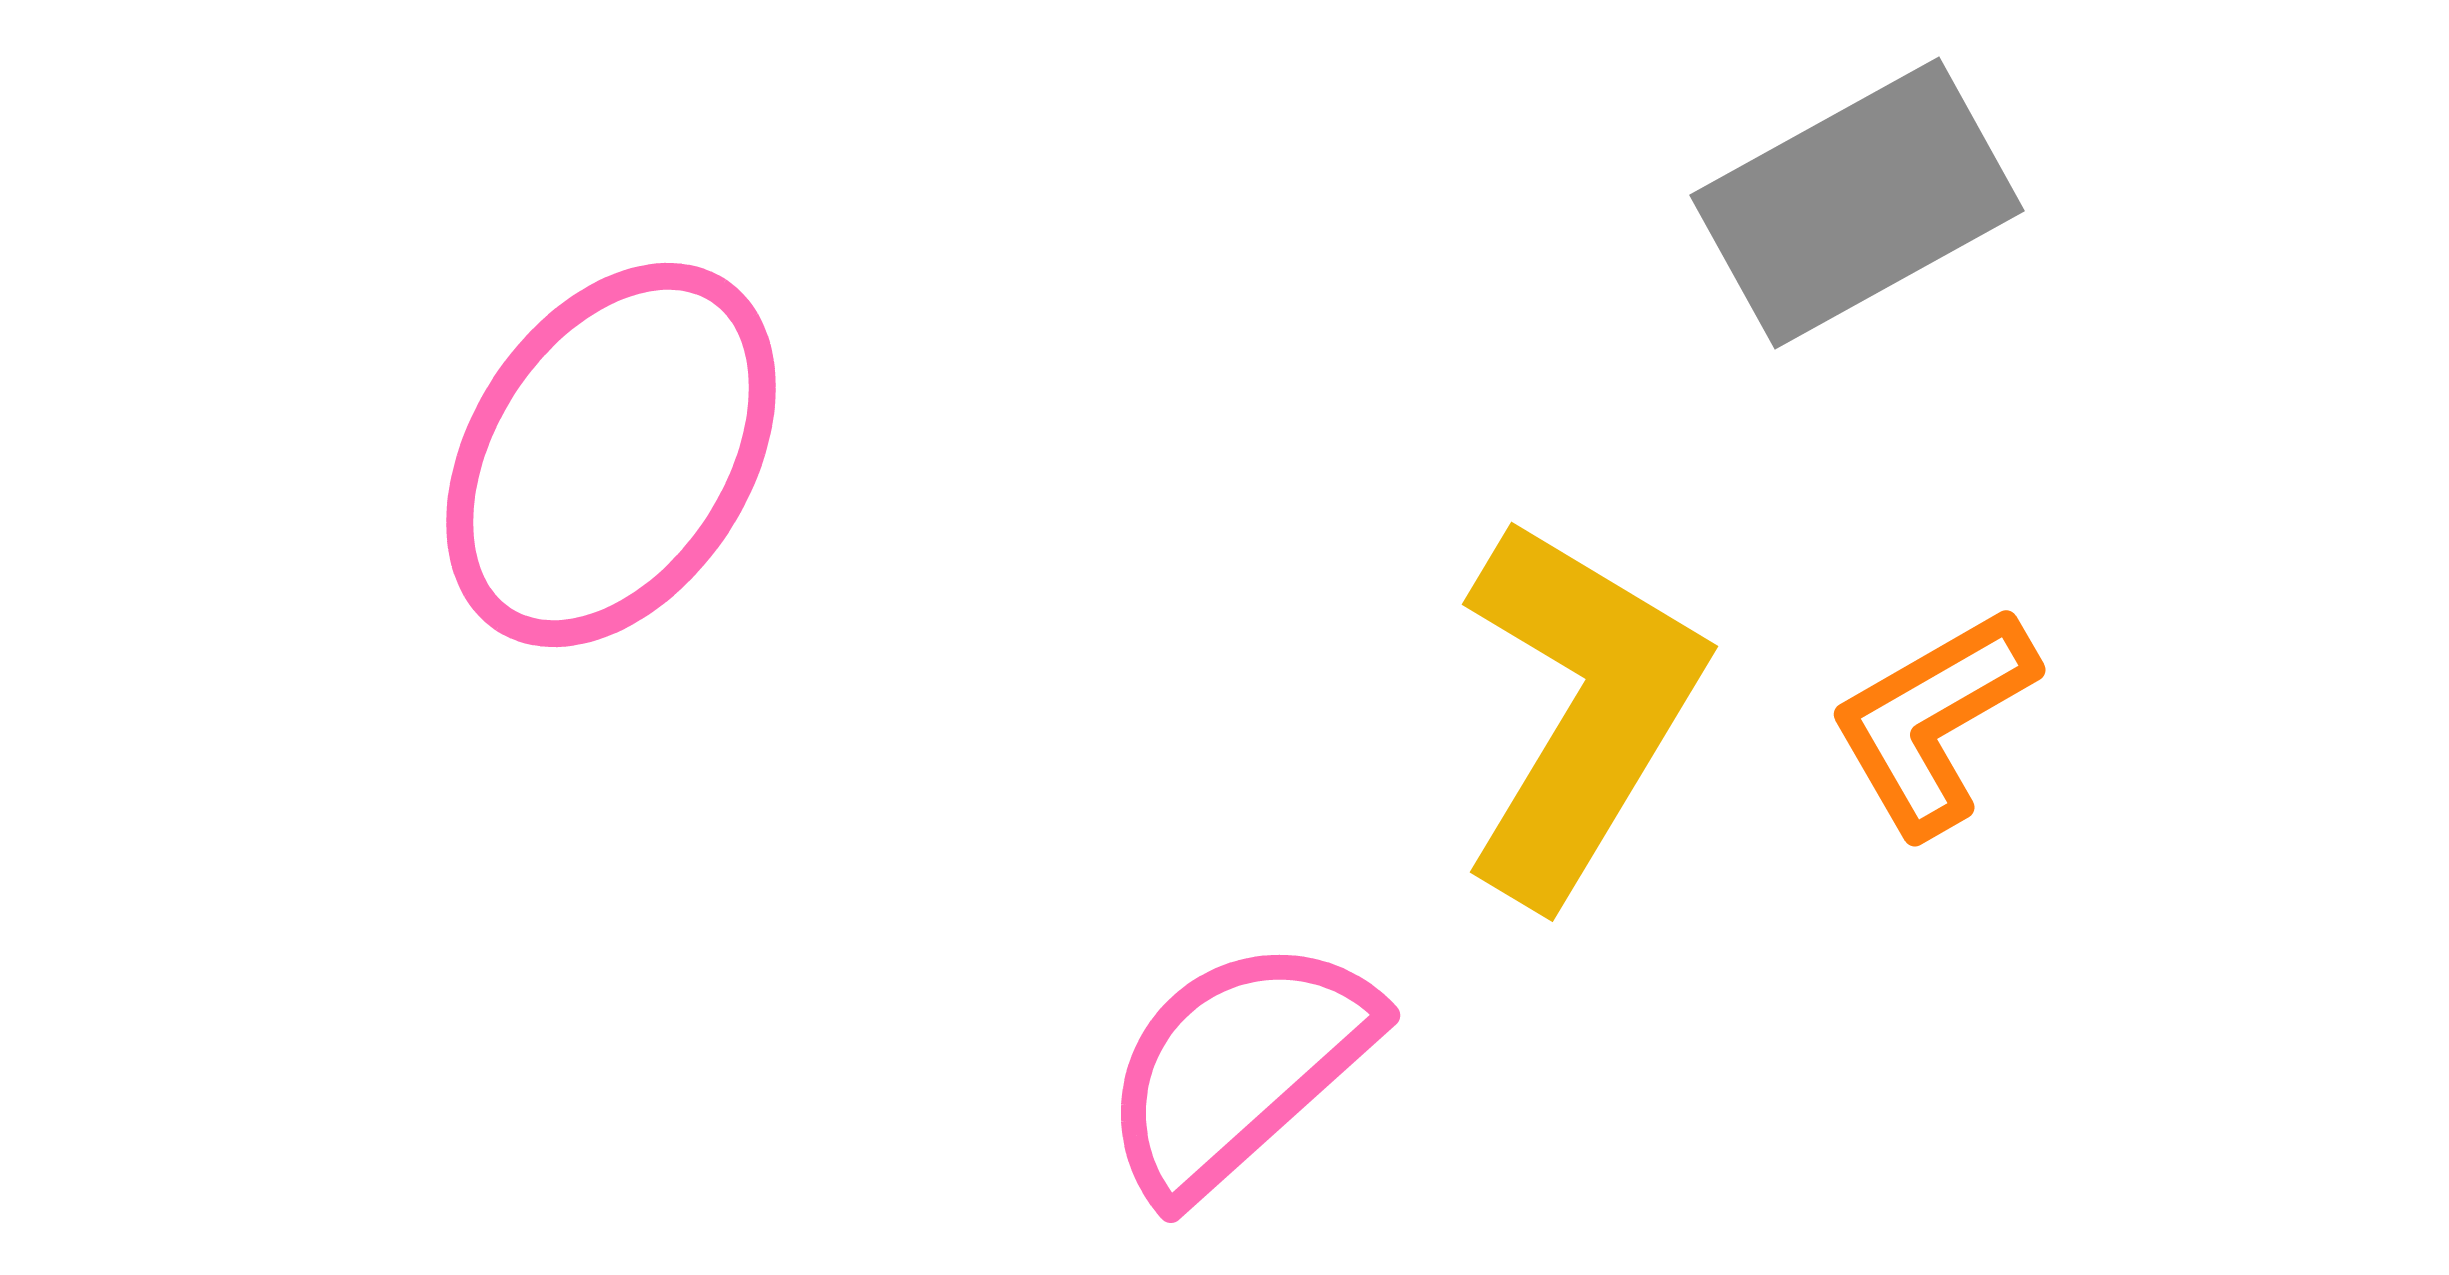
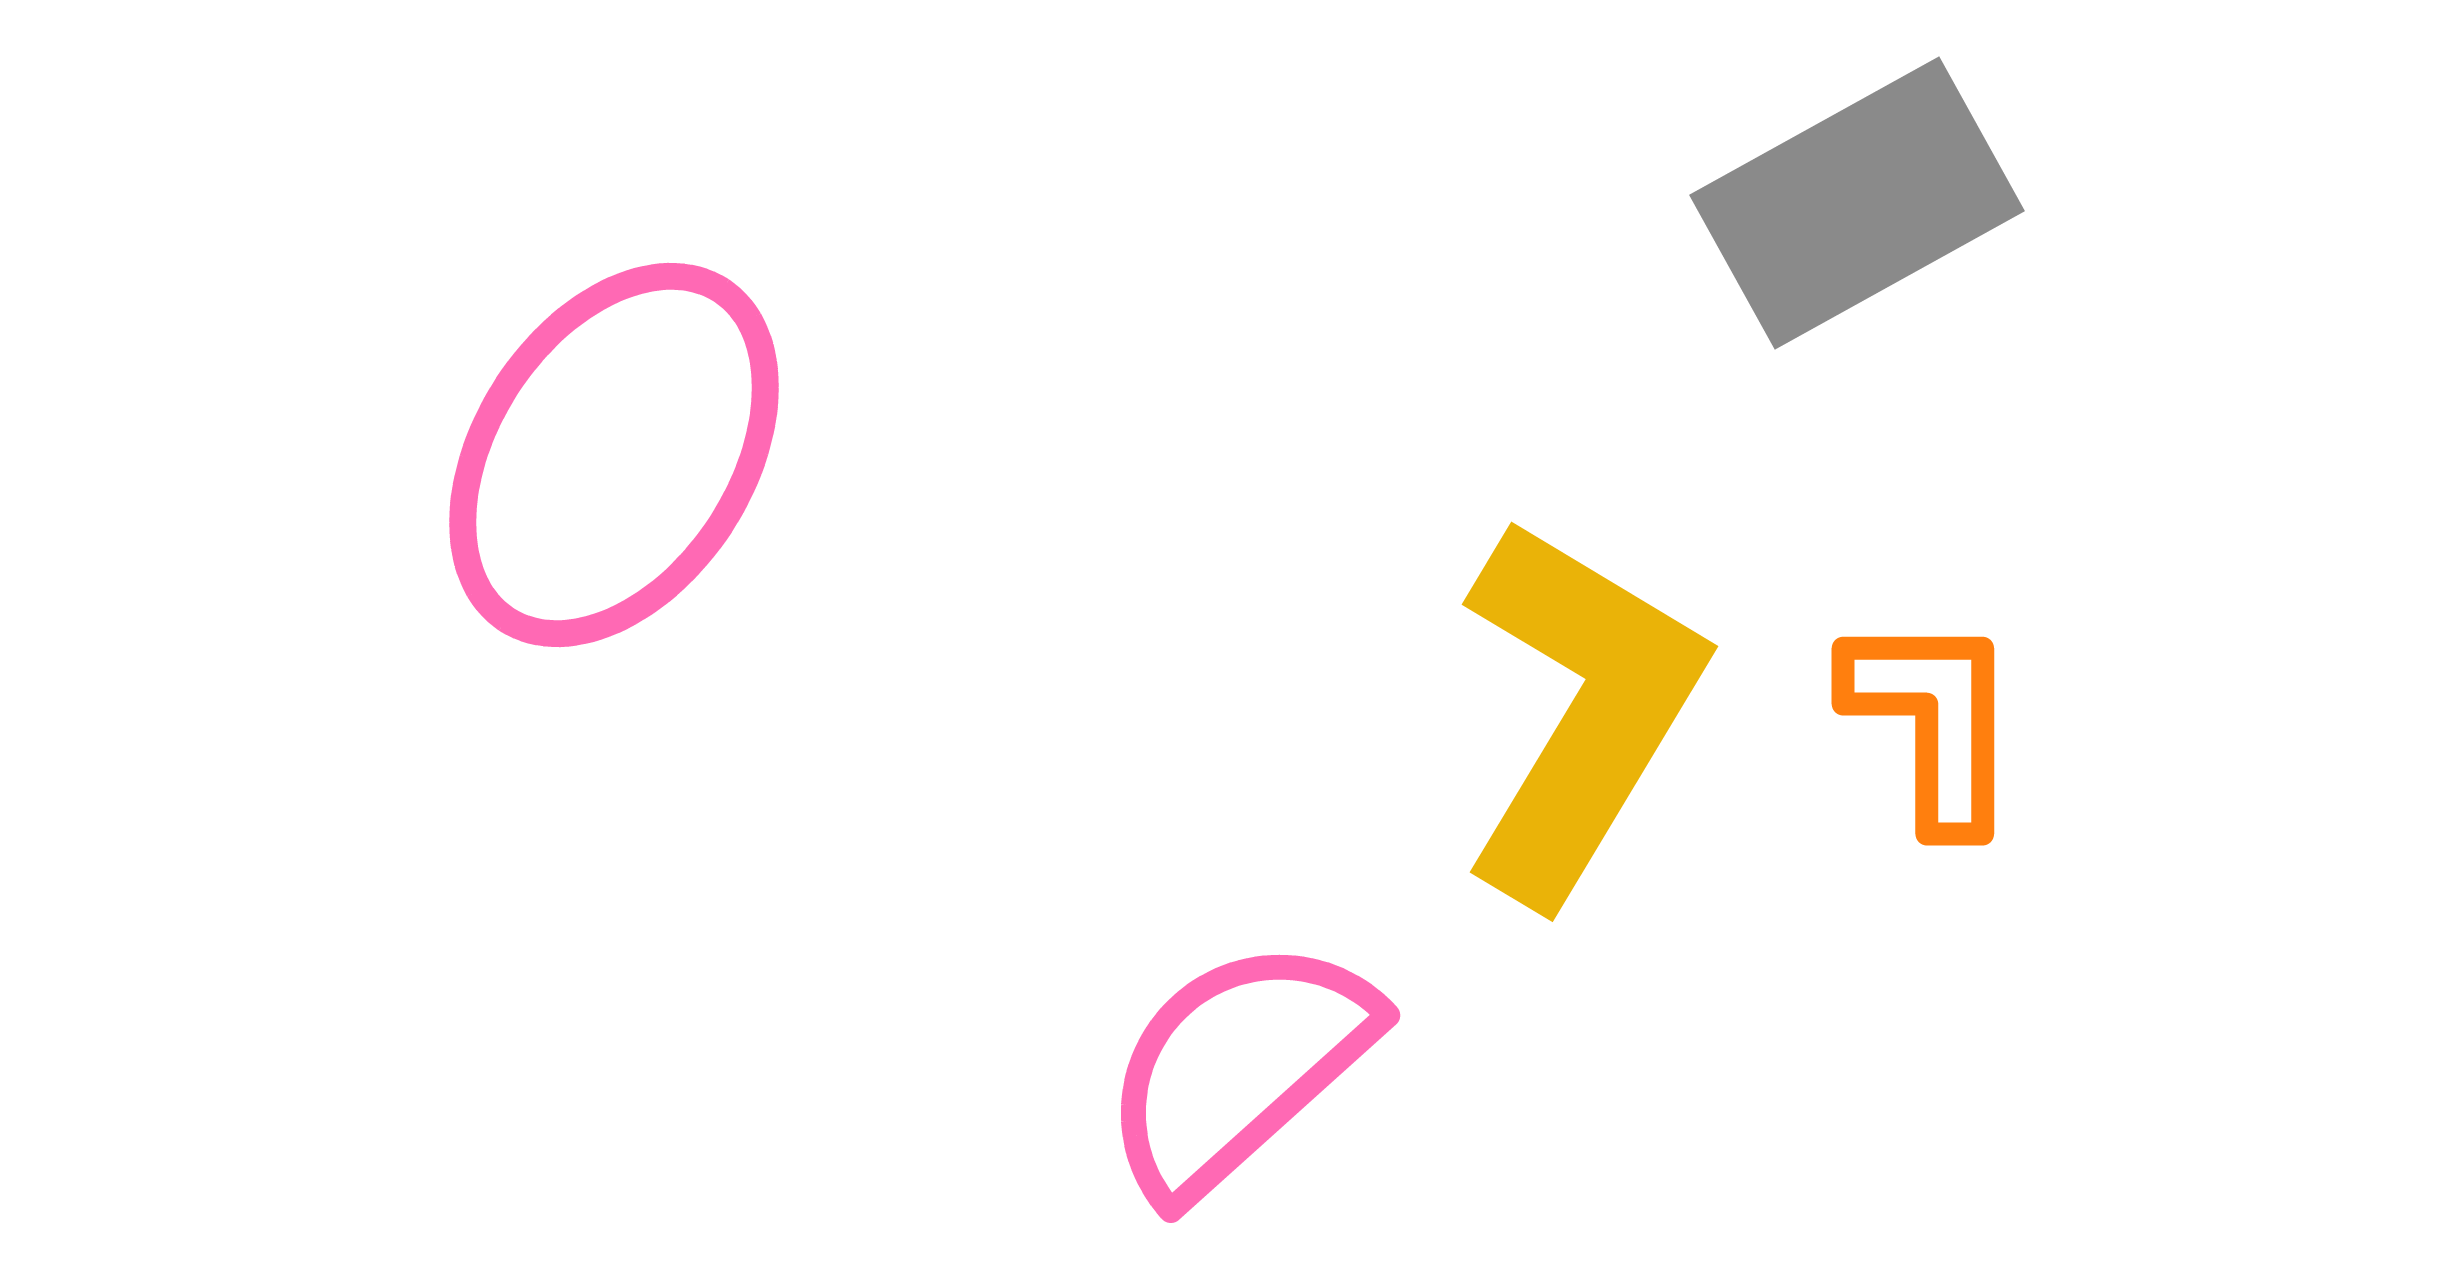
pink ellipse: moved 3 px right
orange L-shape: rotated 120 degrees clockwise
